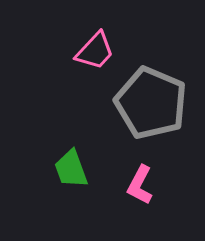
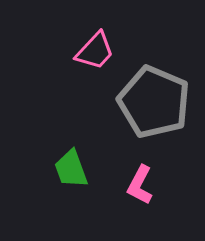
gray pentagon: moved 3 px right, 1 px up
